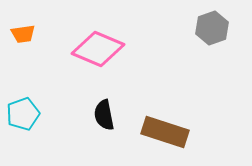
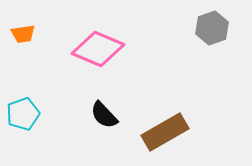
black semicircle: rotated 32 degrees counterclockwise
brown rectangle: rotated 48 degrees counterclockwise
